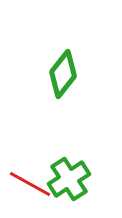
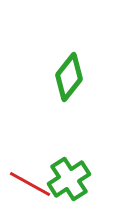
green diamond: moved 6 px right, 3 px down
